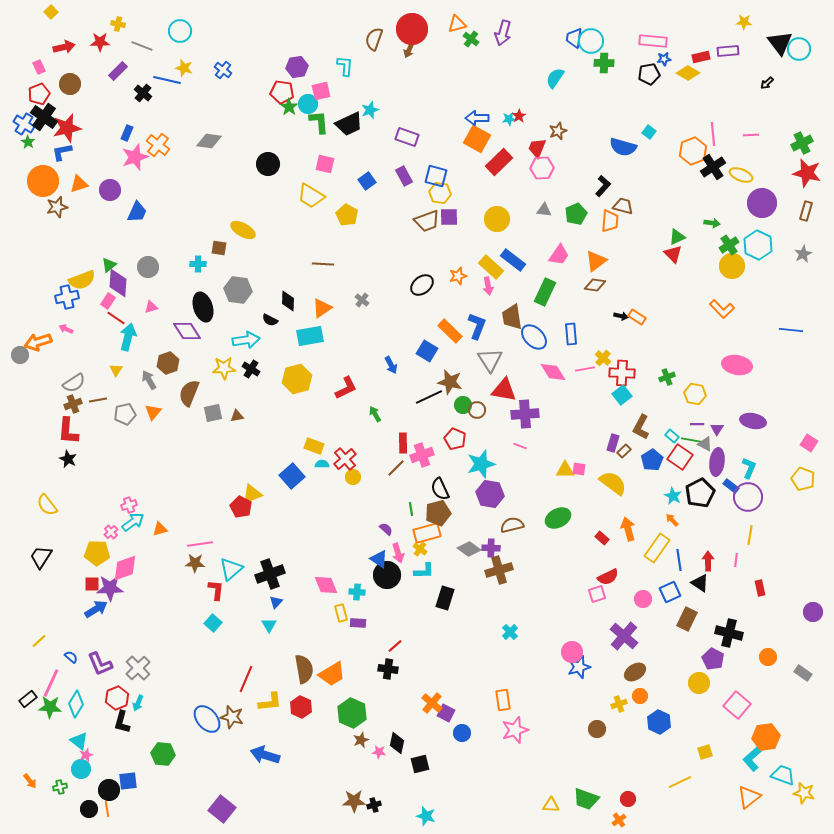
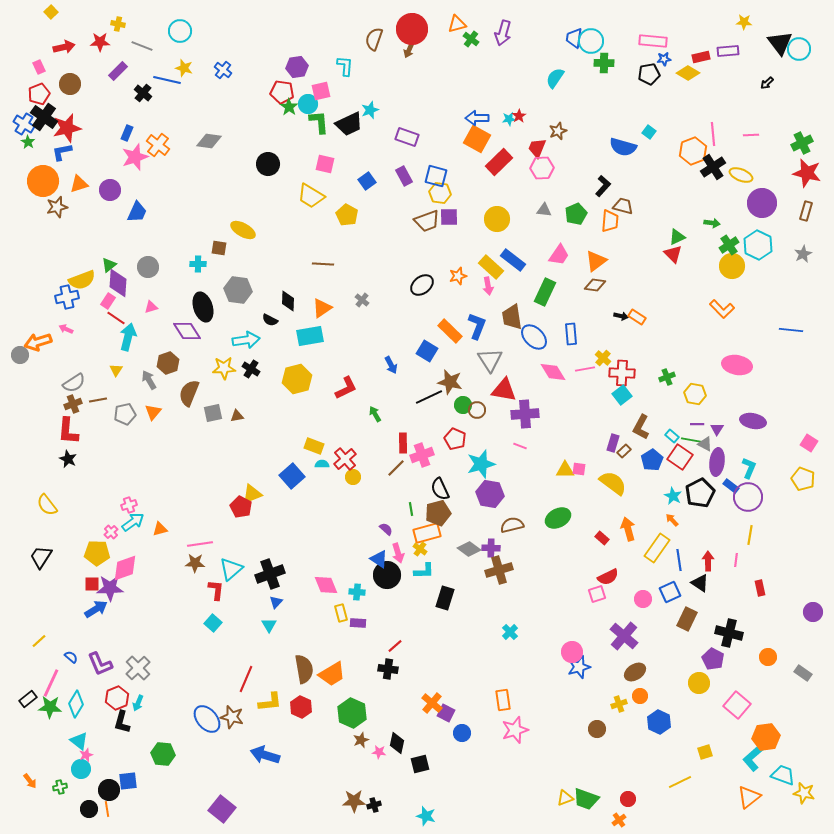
yellow triangle at (551, 805): moved 14 px right, 7 px up; rotated 24 degrees counterclockwise
